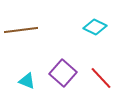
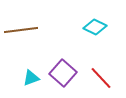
cyan triangle: moved 4 px right, 3 px up; rotated 42 degrees counterclockwise
